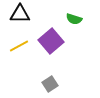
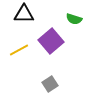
black triangle: moved 4 px right
yellow line: moved 4 px down
